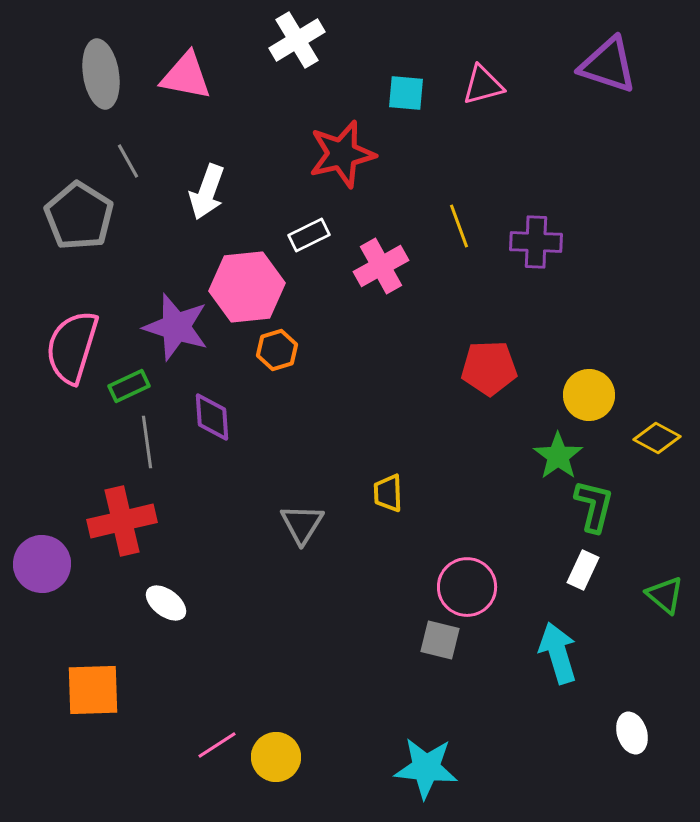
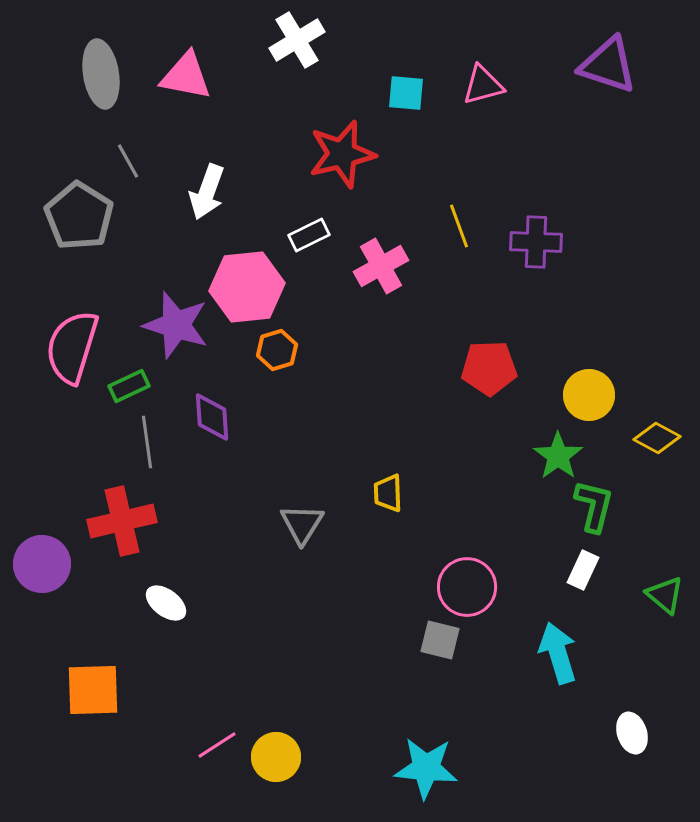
purple star at (176, 327): moved 2 px up
